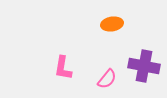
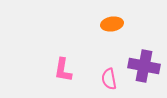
pink L-shape: moved 2 px down
pink semicircle: moved 2 px right; rotated 130 degrees clockwise
